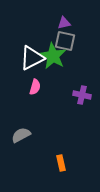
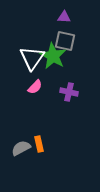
purple triangle: moved 6 px up; rotated 16 degrees clockwise
white triangle: rotated 28 degrees counterclockwise
pink semicircle: rotated 28 degrees clockwise
purple cross: moved 13 px left, 3 px up
gray semicircle: moved 13 px down
orange rectangle: moved 22 px left, 19 px up
